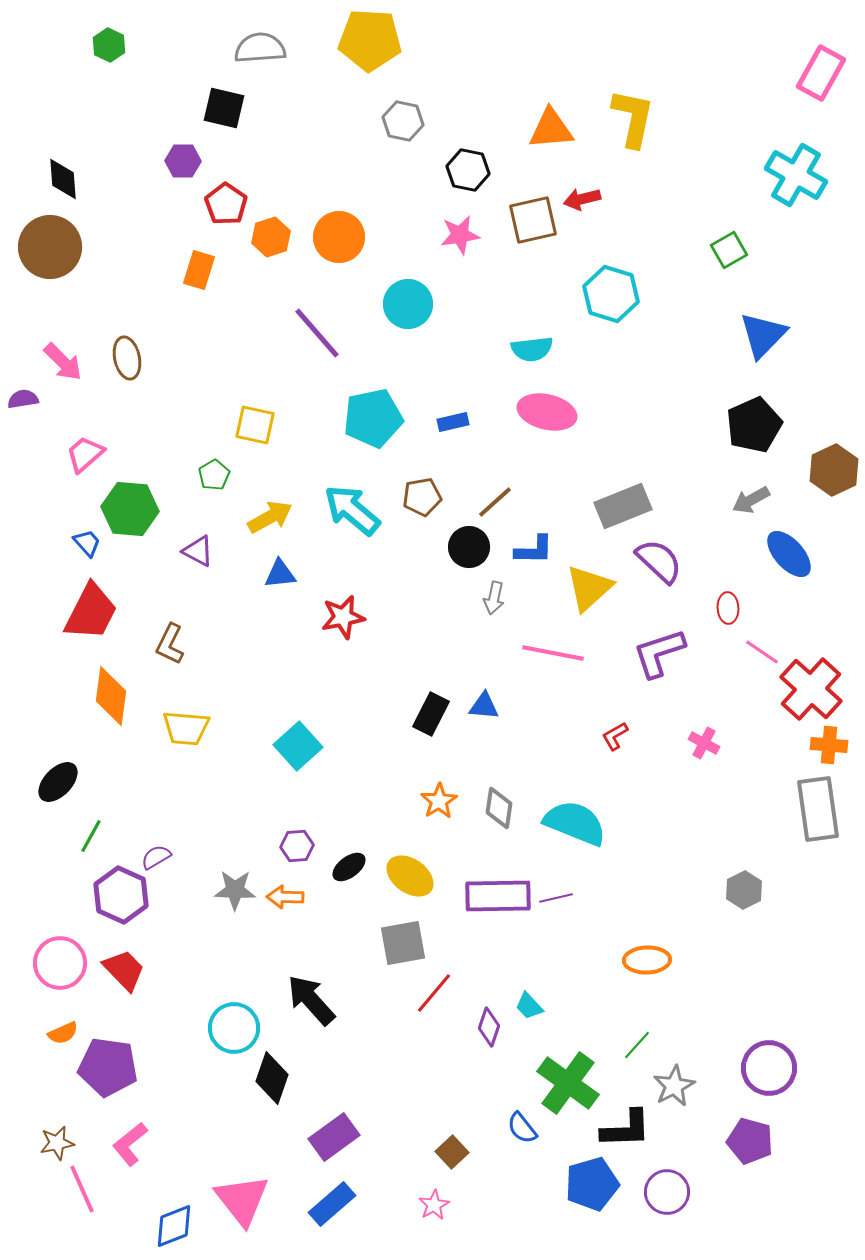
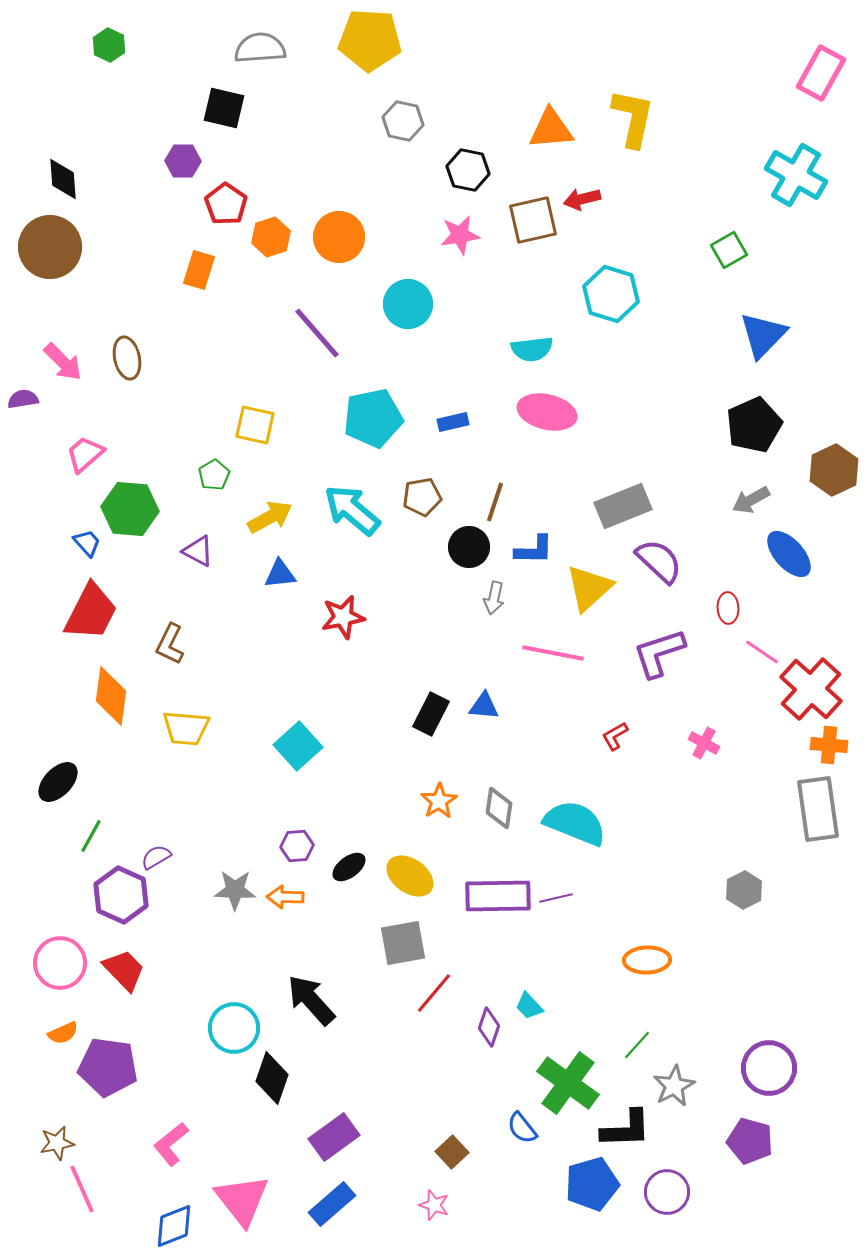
brown line at (495, 502): rotated 30 degrees counterclockwise
pink L-shape at (130, 1144): moved 41 px right
pink star at (434, 1205): rotated 24 degrees counterclockwise
